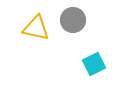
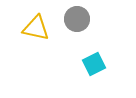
gray circle: moved 4 px right, 1 px up
